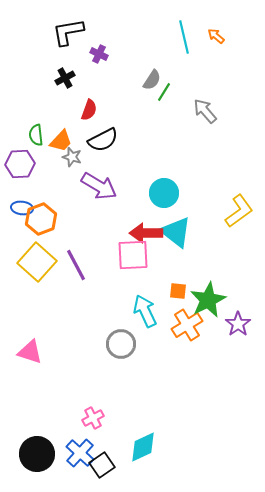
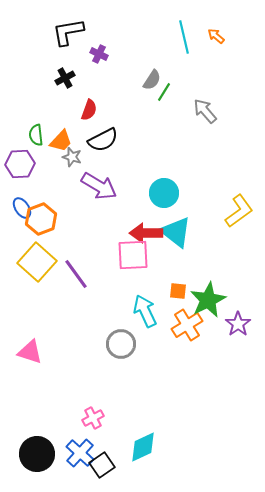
blue ellipse: rotated 50 degrees clockwise
purple line: moved 9 px down; rotated 8 degrees counterclockwise
